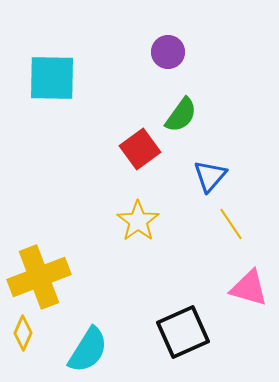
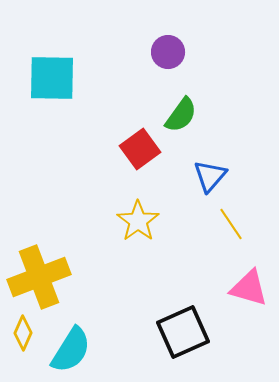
cyan semicircle: moved 17 px left
